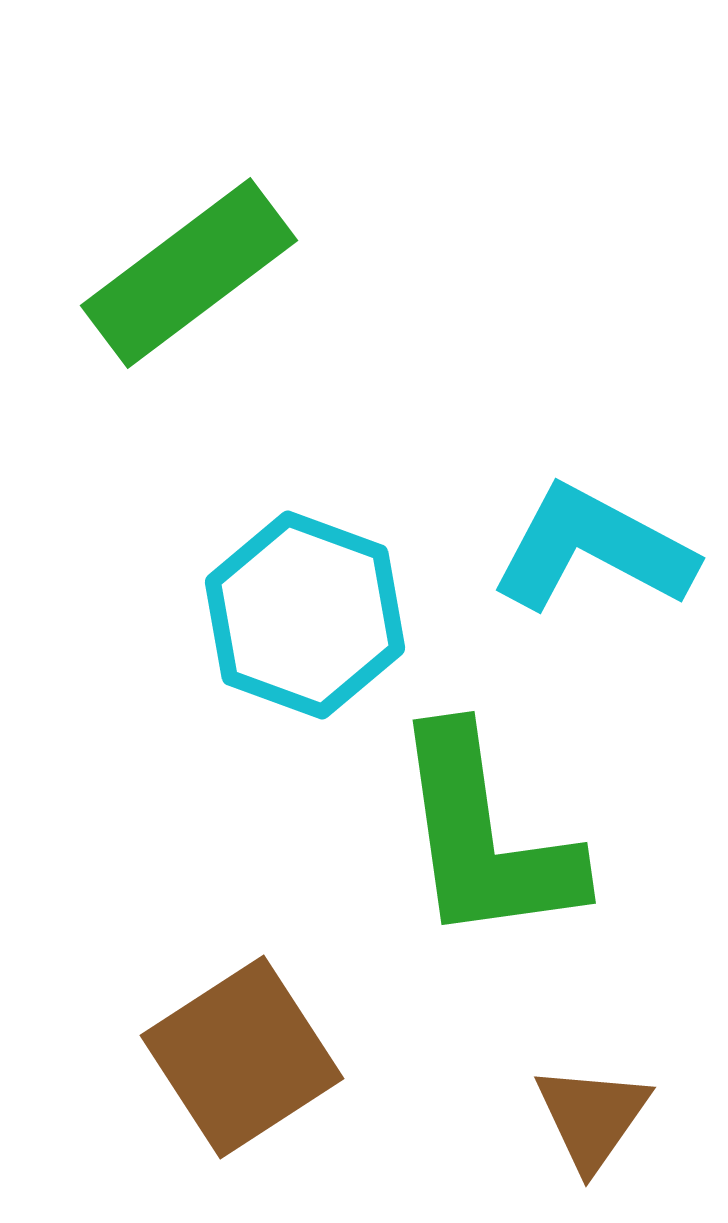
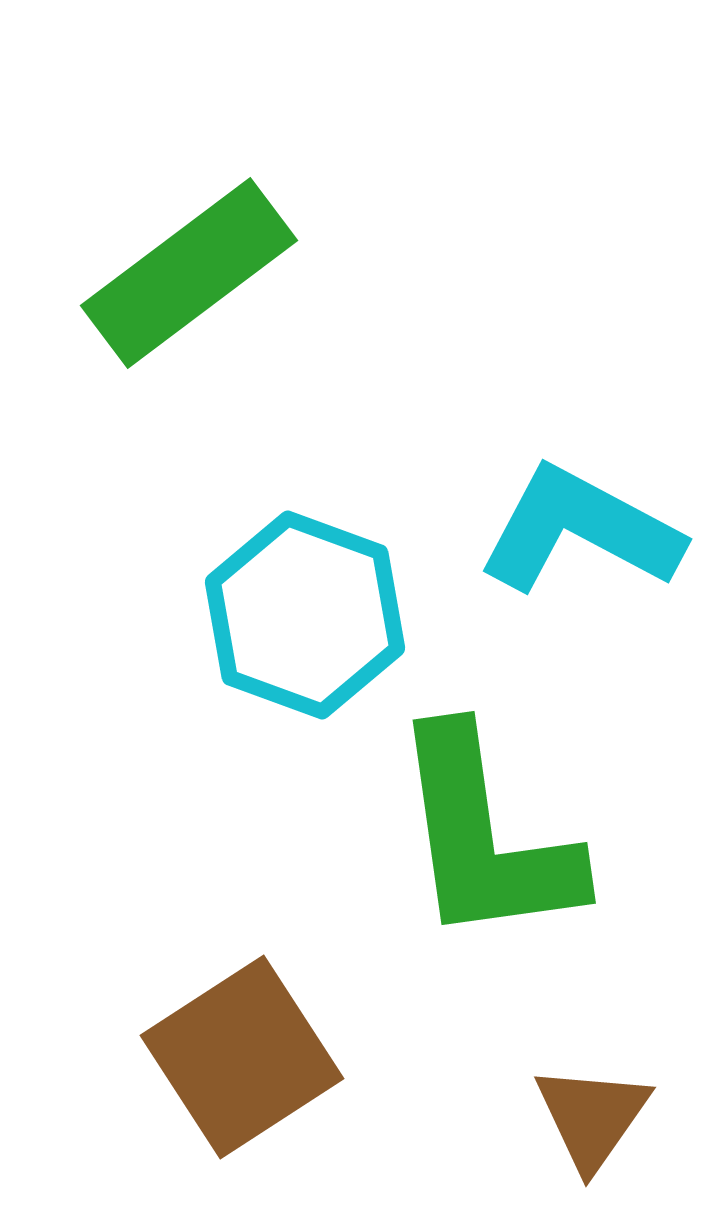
cyan L-shape: moved 13 px left, 19 px up
